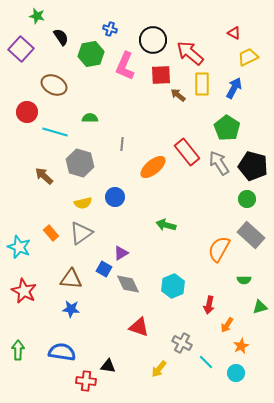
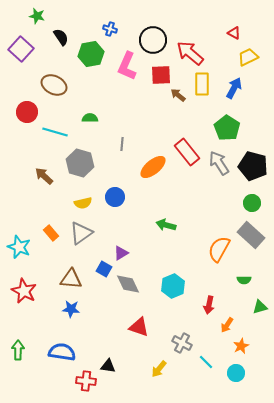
pink L-shape at (125, 66): moved 2 px right
green circle at (247, 199): moved 5 px right, 4 px down
